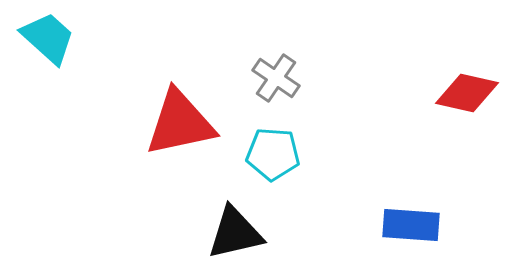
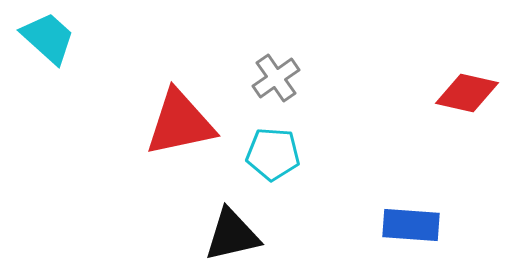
gray cross: rotated 21 degrees clockwise
black triangle: moved 3 px left, 2 px down
